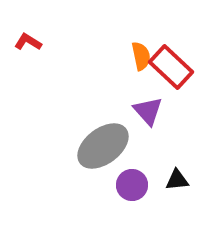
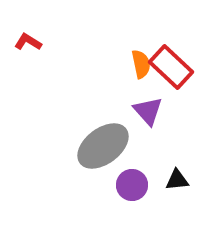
orange semicircle: moved 8 px down
